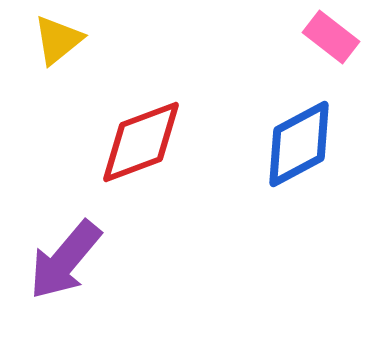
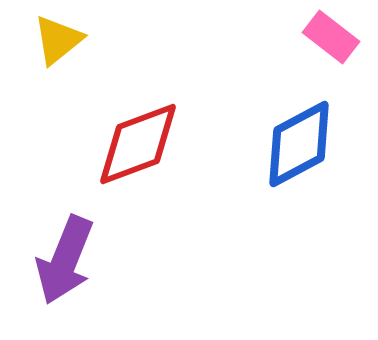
red diamond: moved 3 px left, 2 px down
purple arrow: rotated 18 degrees counterclockwise
